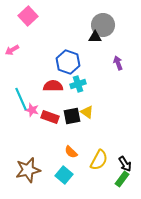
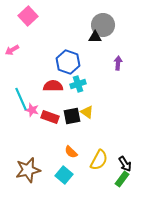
purple arrow: rotated 24 degrees clockwise
